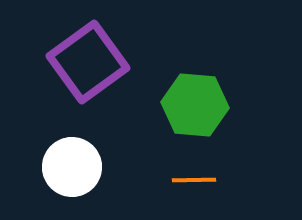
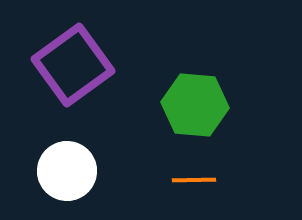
purple square: moved 15 px left, 3 px down
white circle: moved 5 px left, 4 px down
